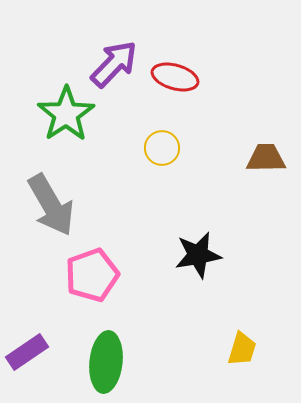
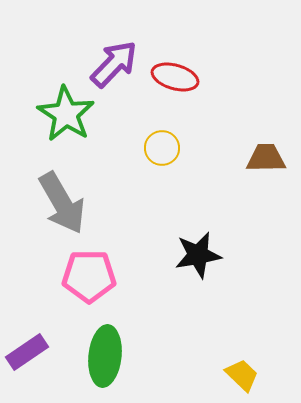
green star: rotated 6 degrees counterclockwise
gray arrow: moved 11 px right, 2 px up
pink pentagon: moved 3 px left, 1 px down; rotated 20 degrees clockwise
yellow trapezoid: moved 26 px down; rotated 63 degrees counterclockwise
green ellipse: moved 1 px left, 6 px up
